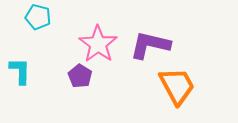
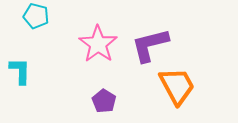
cyan pentagon: moved 2 px left, 1 px up
purple L-shape: rotated 27 degrees counterclockwise
purple pentagon: moved 24 px right, 25 px down
